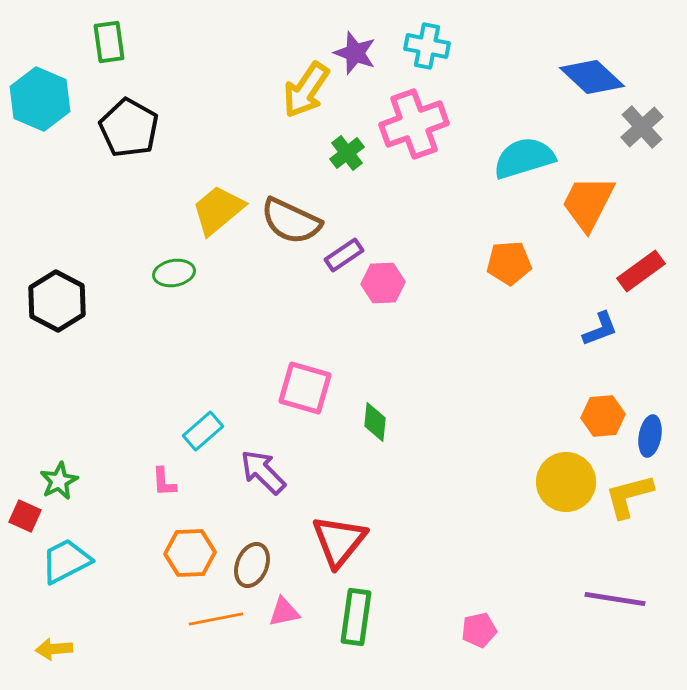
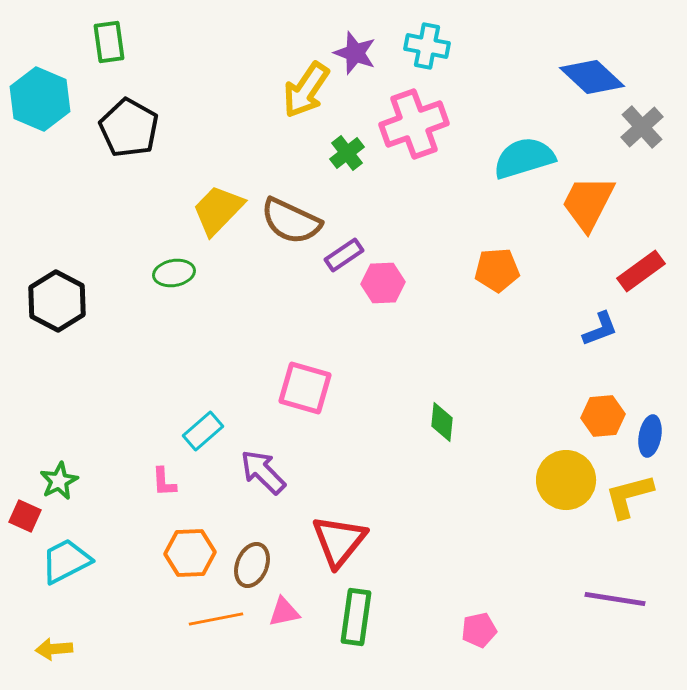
yellow trapezoid at (218, 210): rotated 6 degrees counterclockwise
orange pentagon at (509, 263): moved 12 px left, 7 px down
green diamond at (375, 422): moved 67 px right
yellow circle at (566, 482): moved 2 px up
